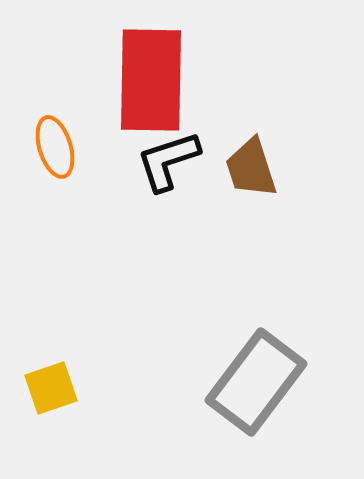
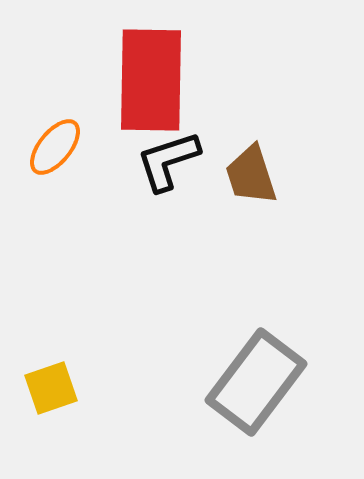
orange ellipse: rotated 56 degrees clockwise
brown trapezoid: moved 7 px down
